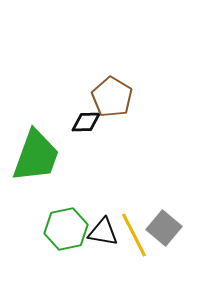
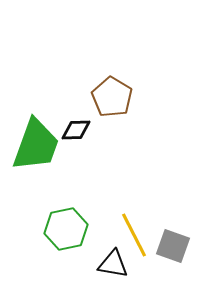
black diamond: moved 10 px left, 8 px down
green trapezoid: moved 11 px up
gray square: moved 9 px right, 18 px down; rotated 20 degrees counterclockwise
black triangle: moved 10 px right, 32 px down
